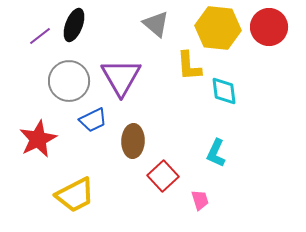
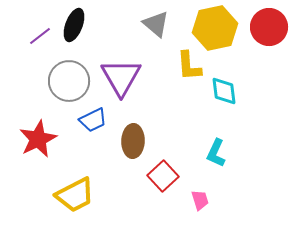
yellow hexagon: moved 3 px left; rotated 18 degrees counterclockwise
